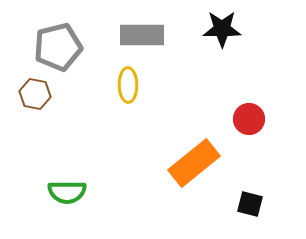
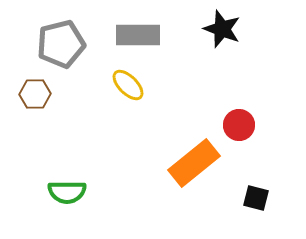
black star: rotated 21 degrees clockwise
gray rectangle: moved 4 px left
gray pentagon: moved 3 px right, 3 px up
yellow ellipse: rotated 44 degrees counterclockwise
brown hexagon: rotated 12 degrees counterclockwise
red circle: moved 10 px left, 6 px down
black square: moved 6 px right, 6 px up
